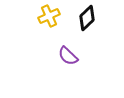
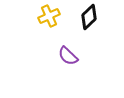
black diamond: moved 2 px right, 1 px up
